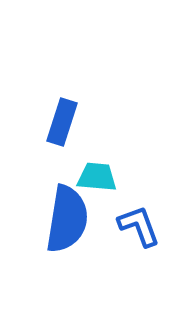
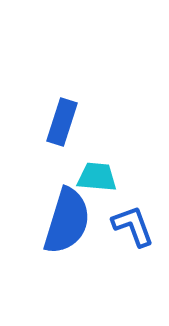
blue semicircle: moved 2 px down; rotated 8 degrees clockwise
blue L-shape: moved 6 px left
